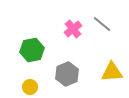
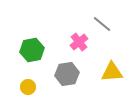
pink cross: moved 6 px right, 13 px down
gray hexagon: rotated 15 degrees clockwise
yellow circle: moved 2 px left
